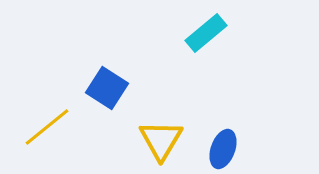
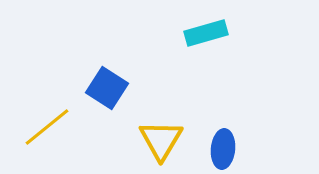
cyan rectangle: rotated 24 degrees clockwise
blue ellipse: rotated 15 degrees counterclockwise
